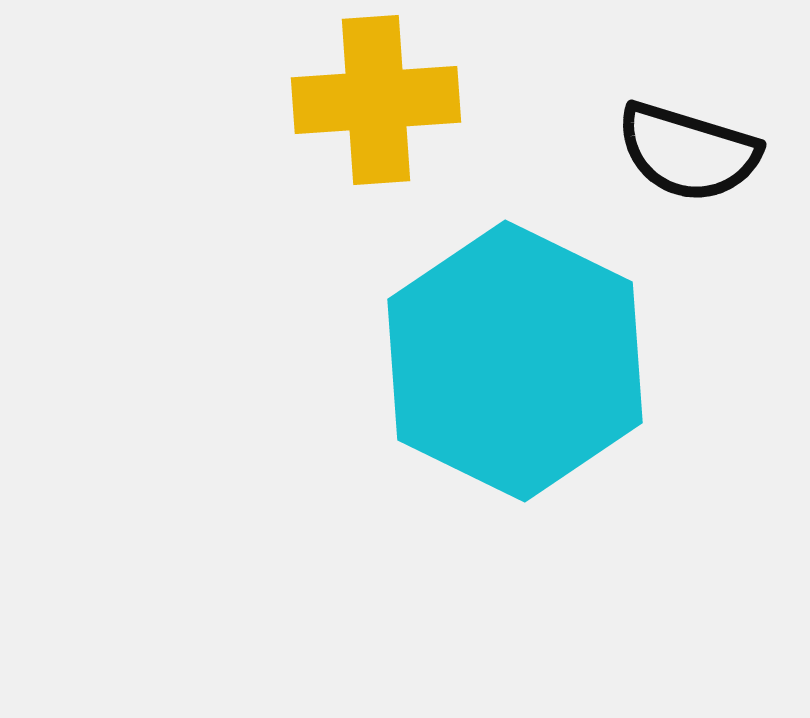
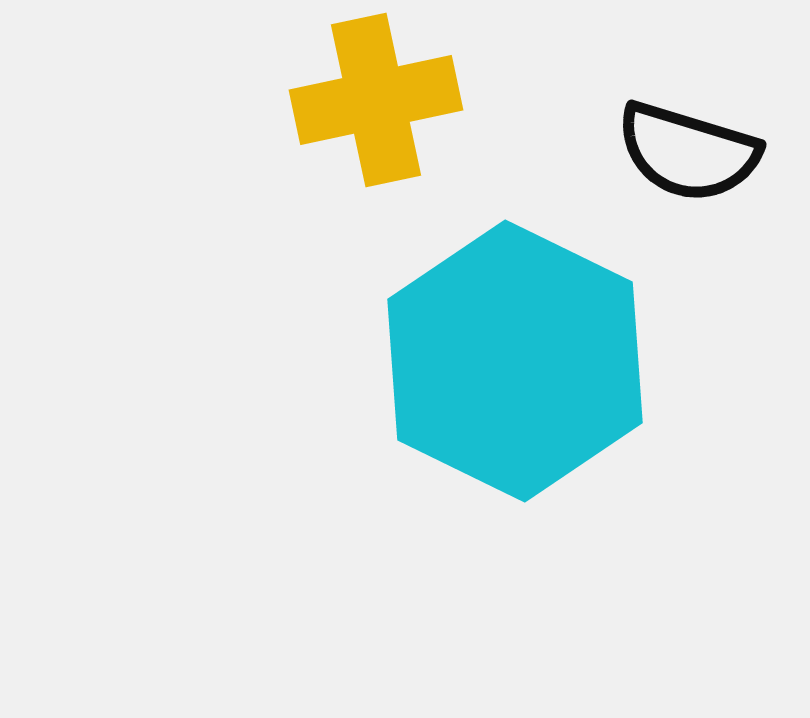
yellow cross: rotated 8 degrees counterclockwise
